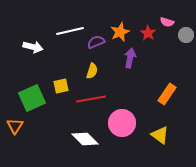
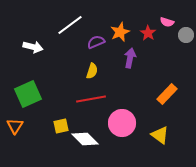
white line: moved 6 px up; rotated 24 degrees counterclockwise
yellow square: moved 40 px down
orange rectangle: rotated 10 degrees clockwise
green square: moved 4 px left, 4 px up
